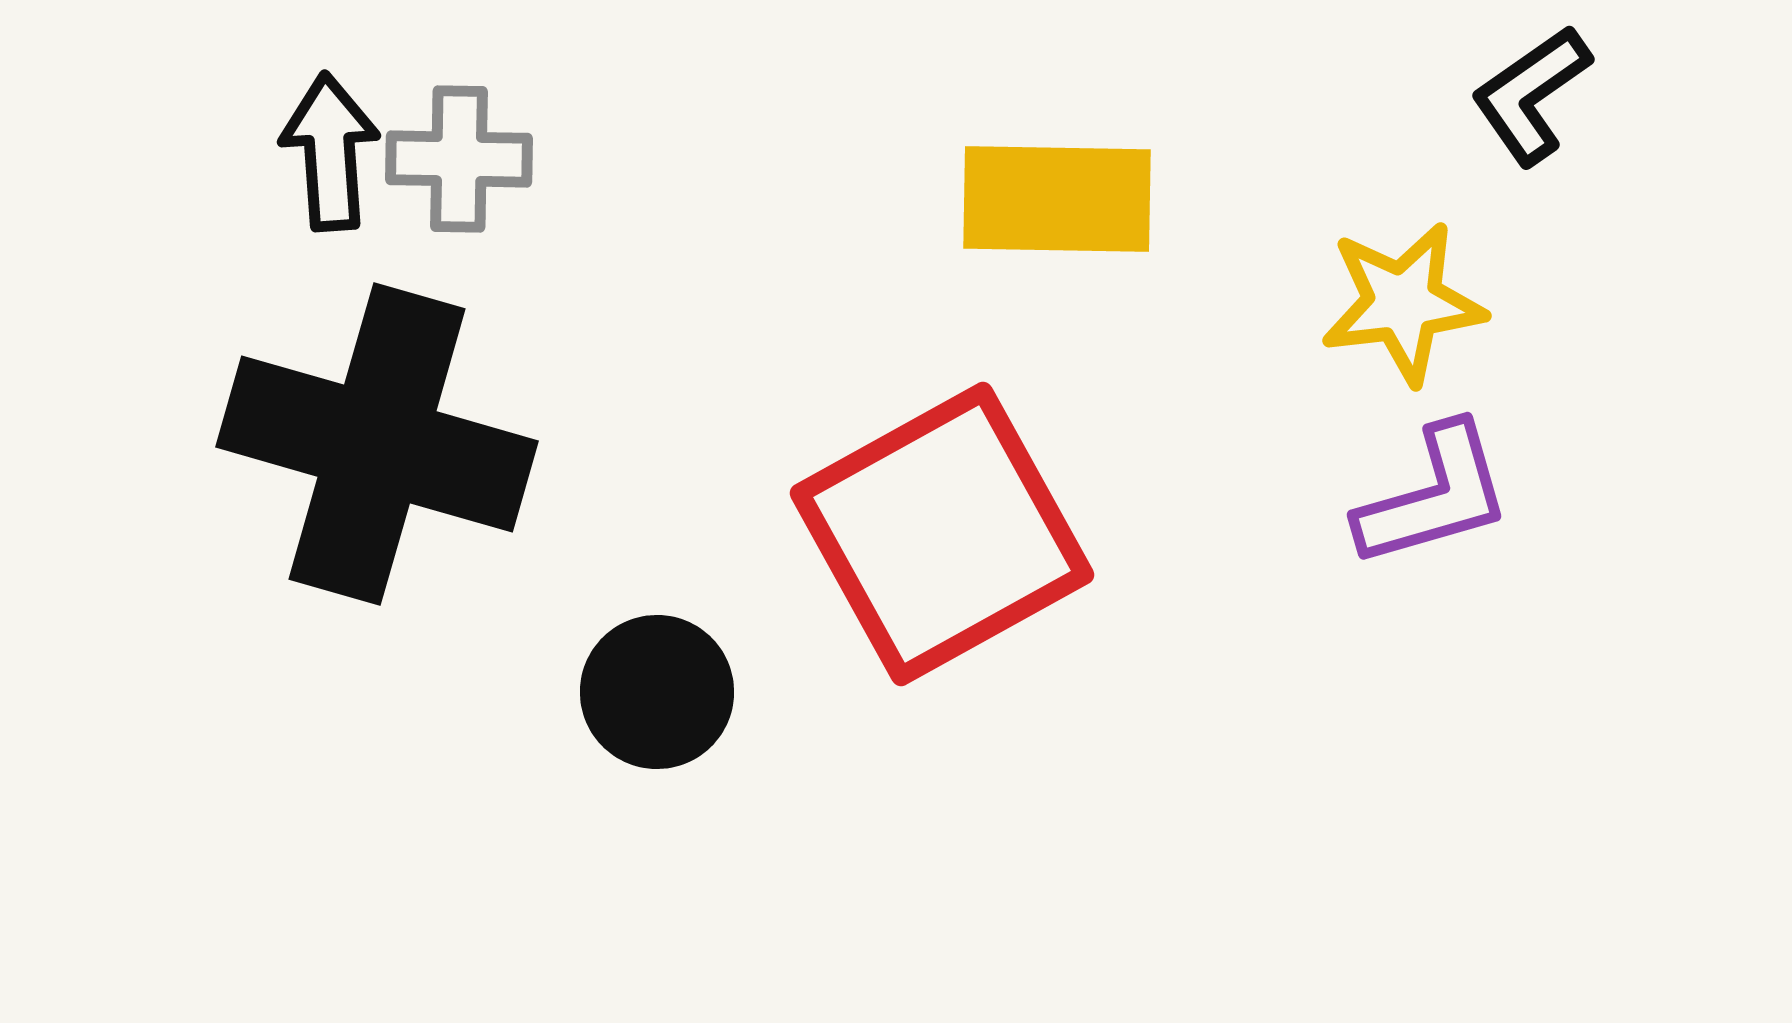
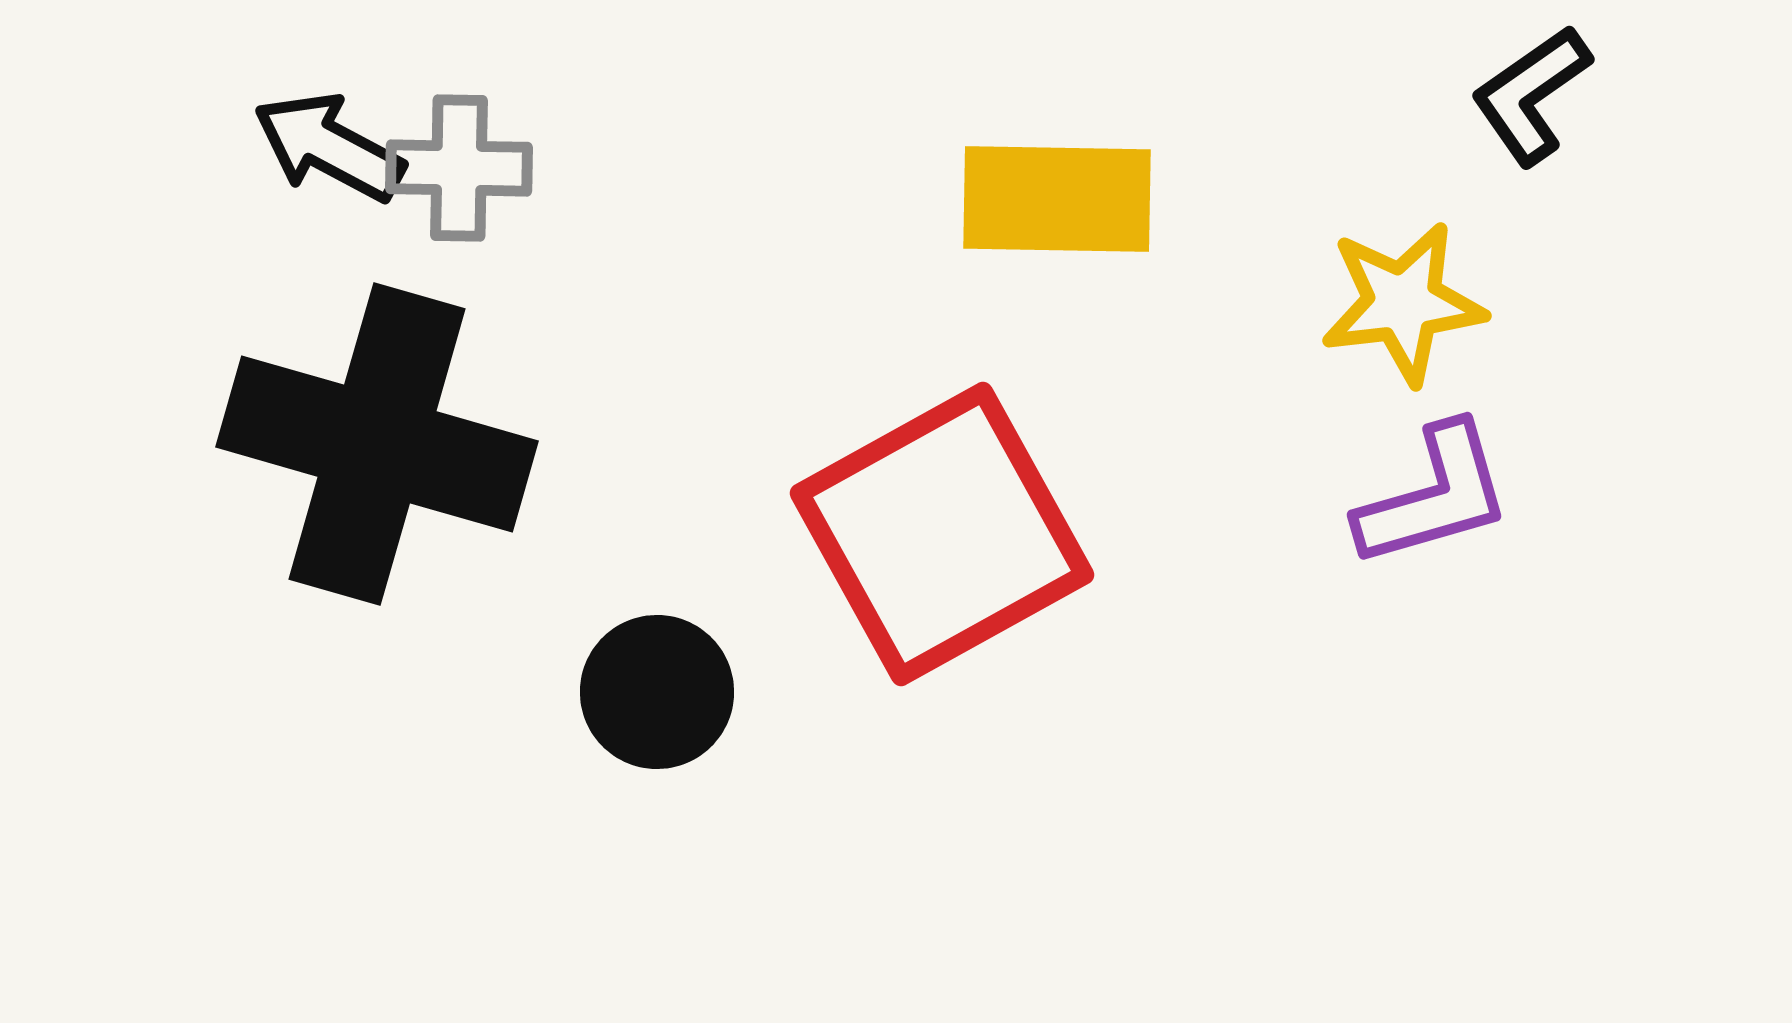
black arrow: moved 1 px left, 5 px up; rotated 58 degrees counterclockwise
gray cross: moved 9 px down
